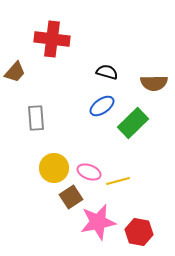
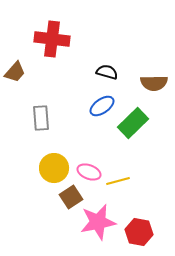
gray rectangle: moved 5 px right
